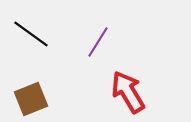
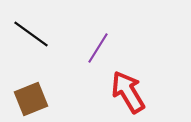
purple line: moved 6 px down
